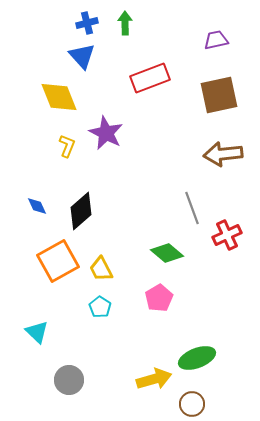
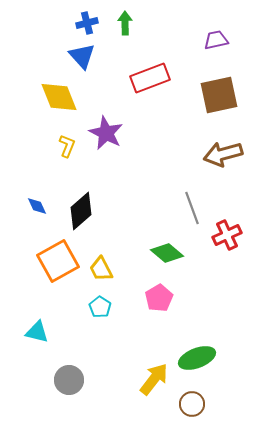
brown arrow: rotated 9 degrees counterclockwise
cyan triangle: rotated 30 degrees counterclockwise
yellow arrow: rotated 36 degrees counterclockwise
